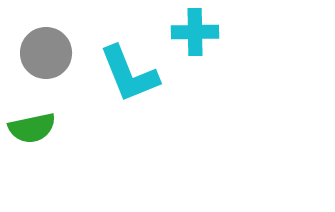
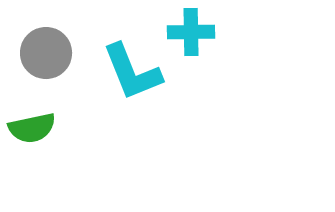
cyan cross: moved 4 px left
cyan L-shape: moved 3 px right, 2 px up
